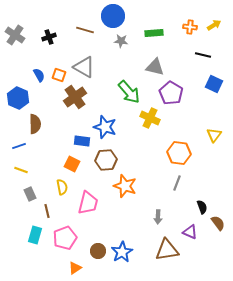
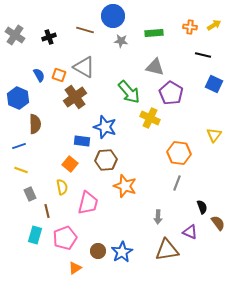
orange square at (72, 164): moved 2 px left; rotated 14 degrees clockwise
